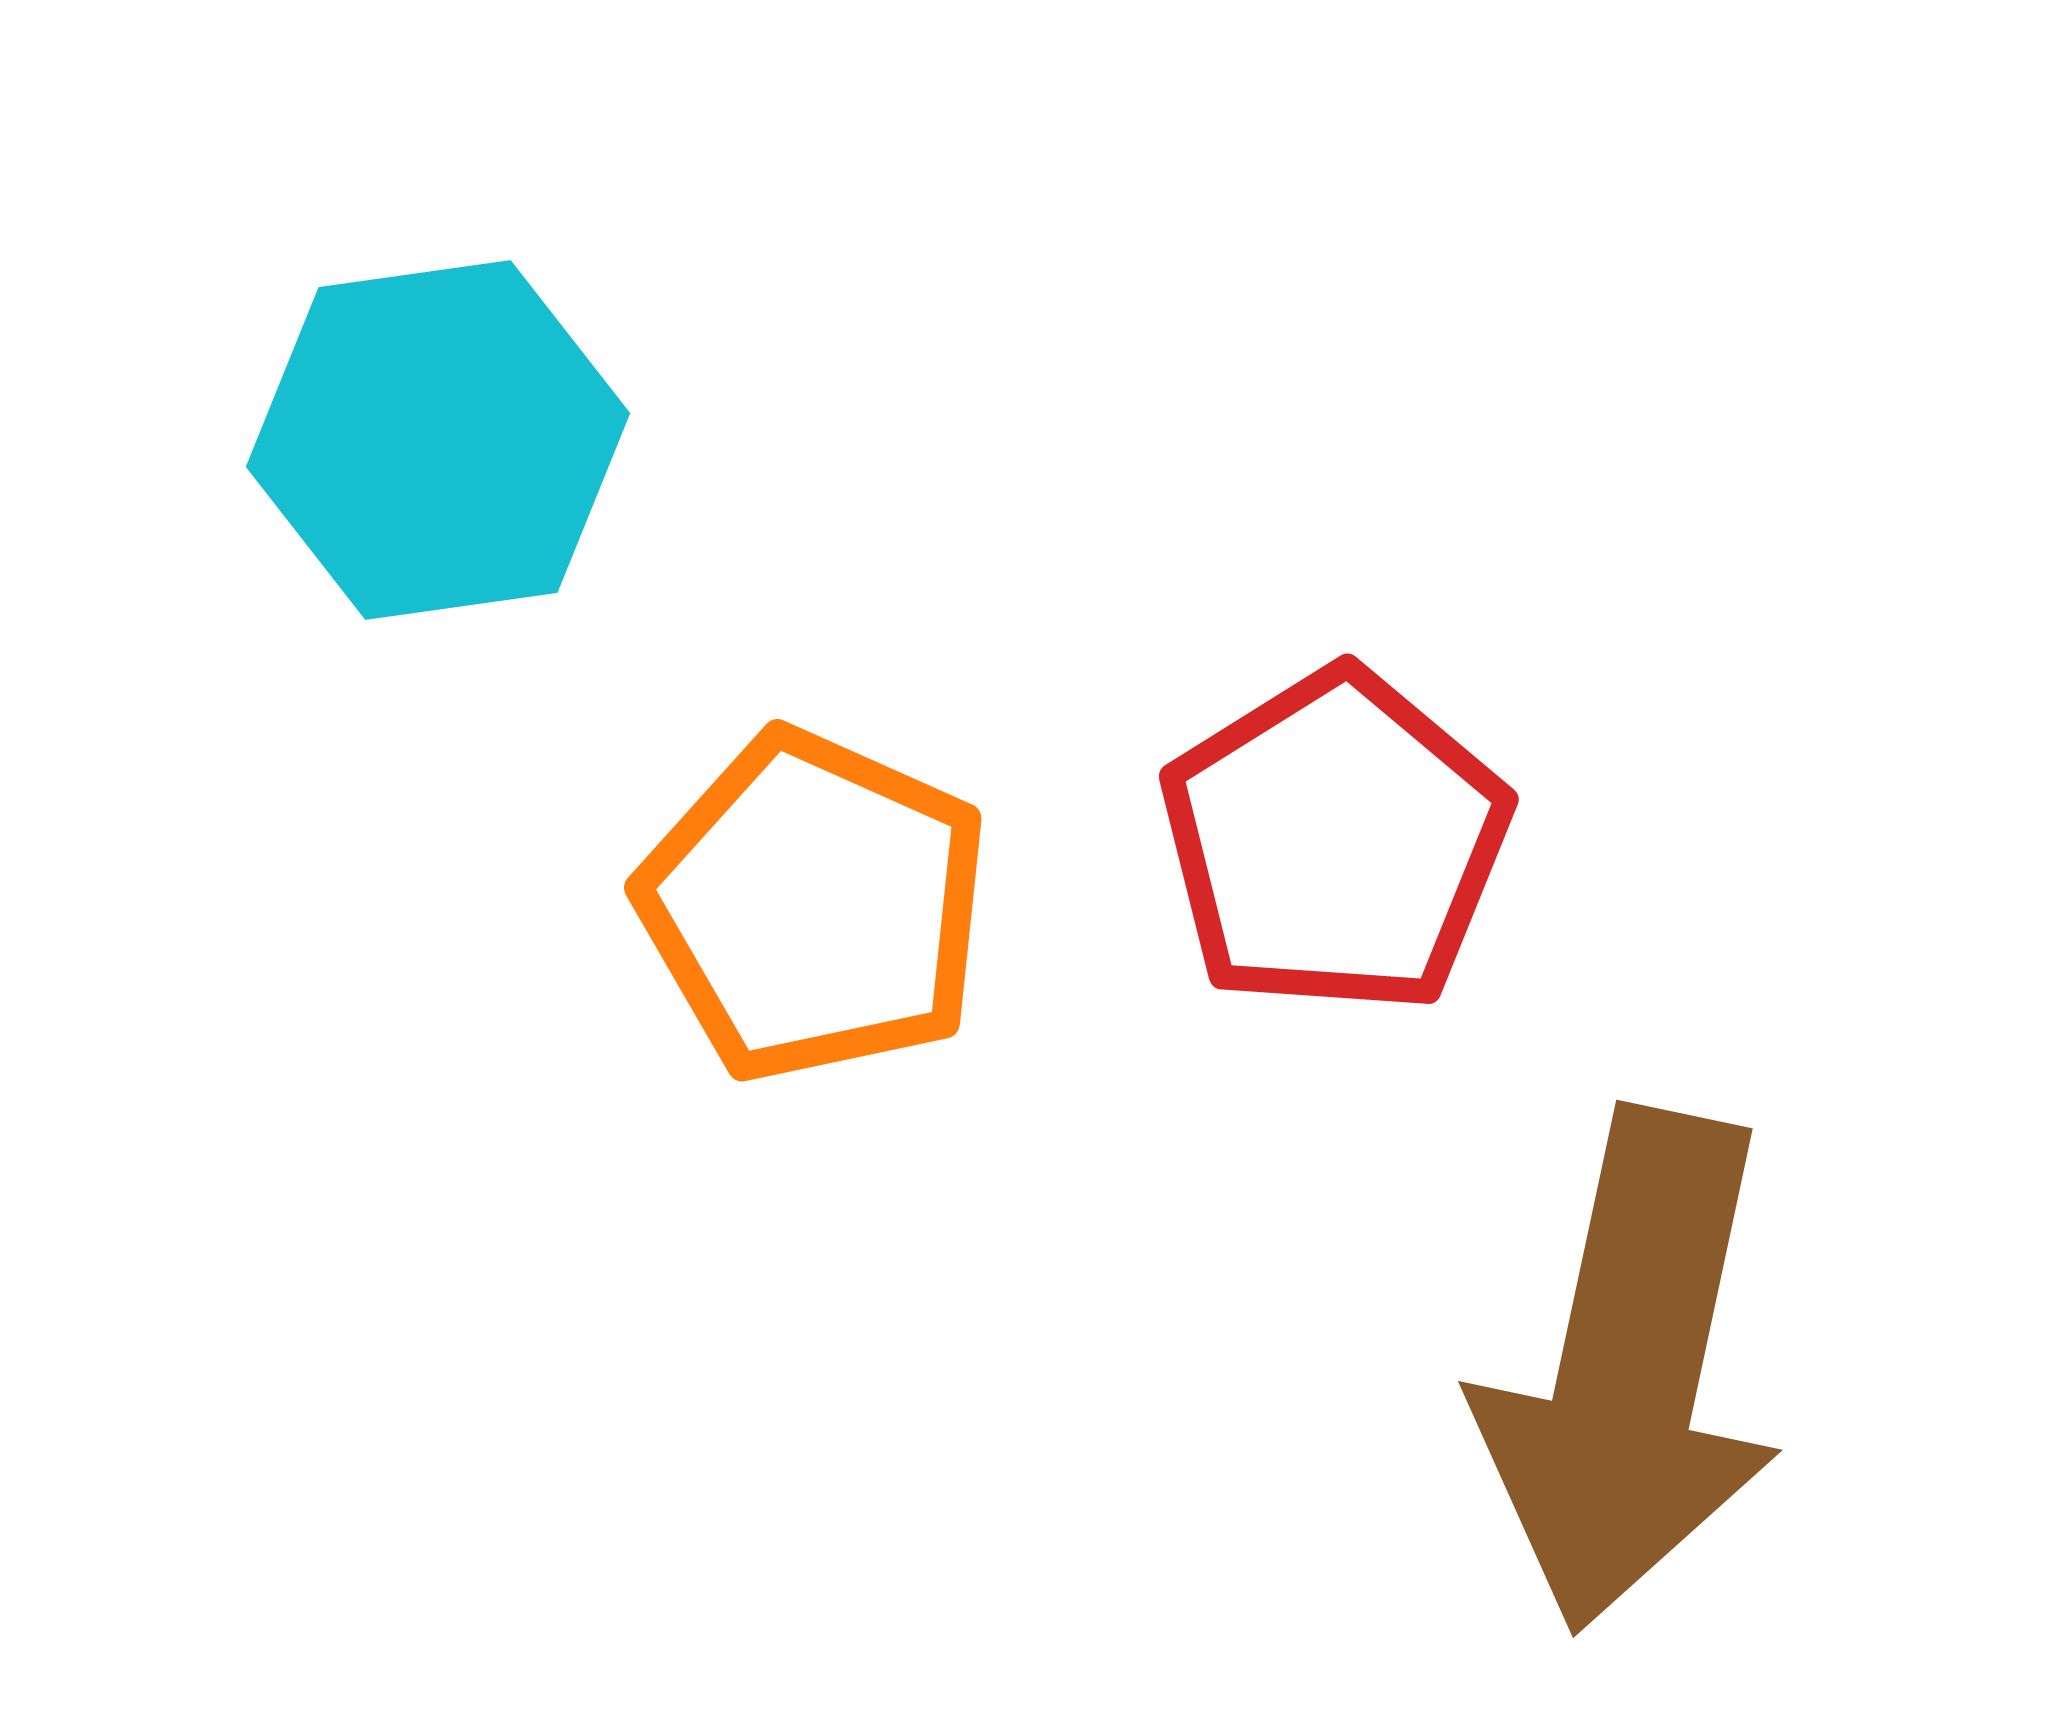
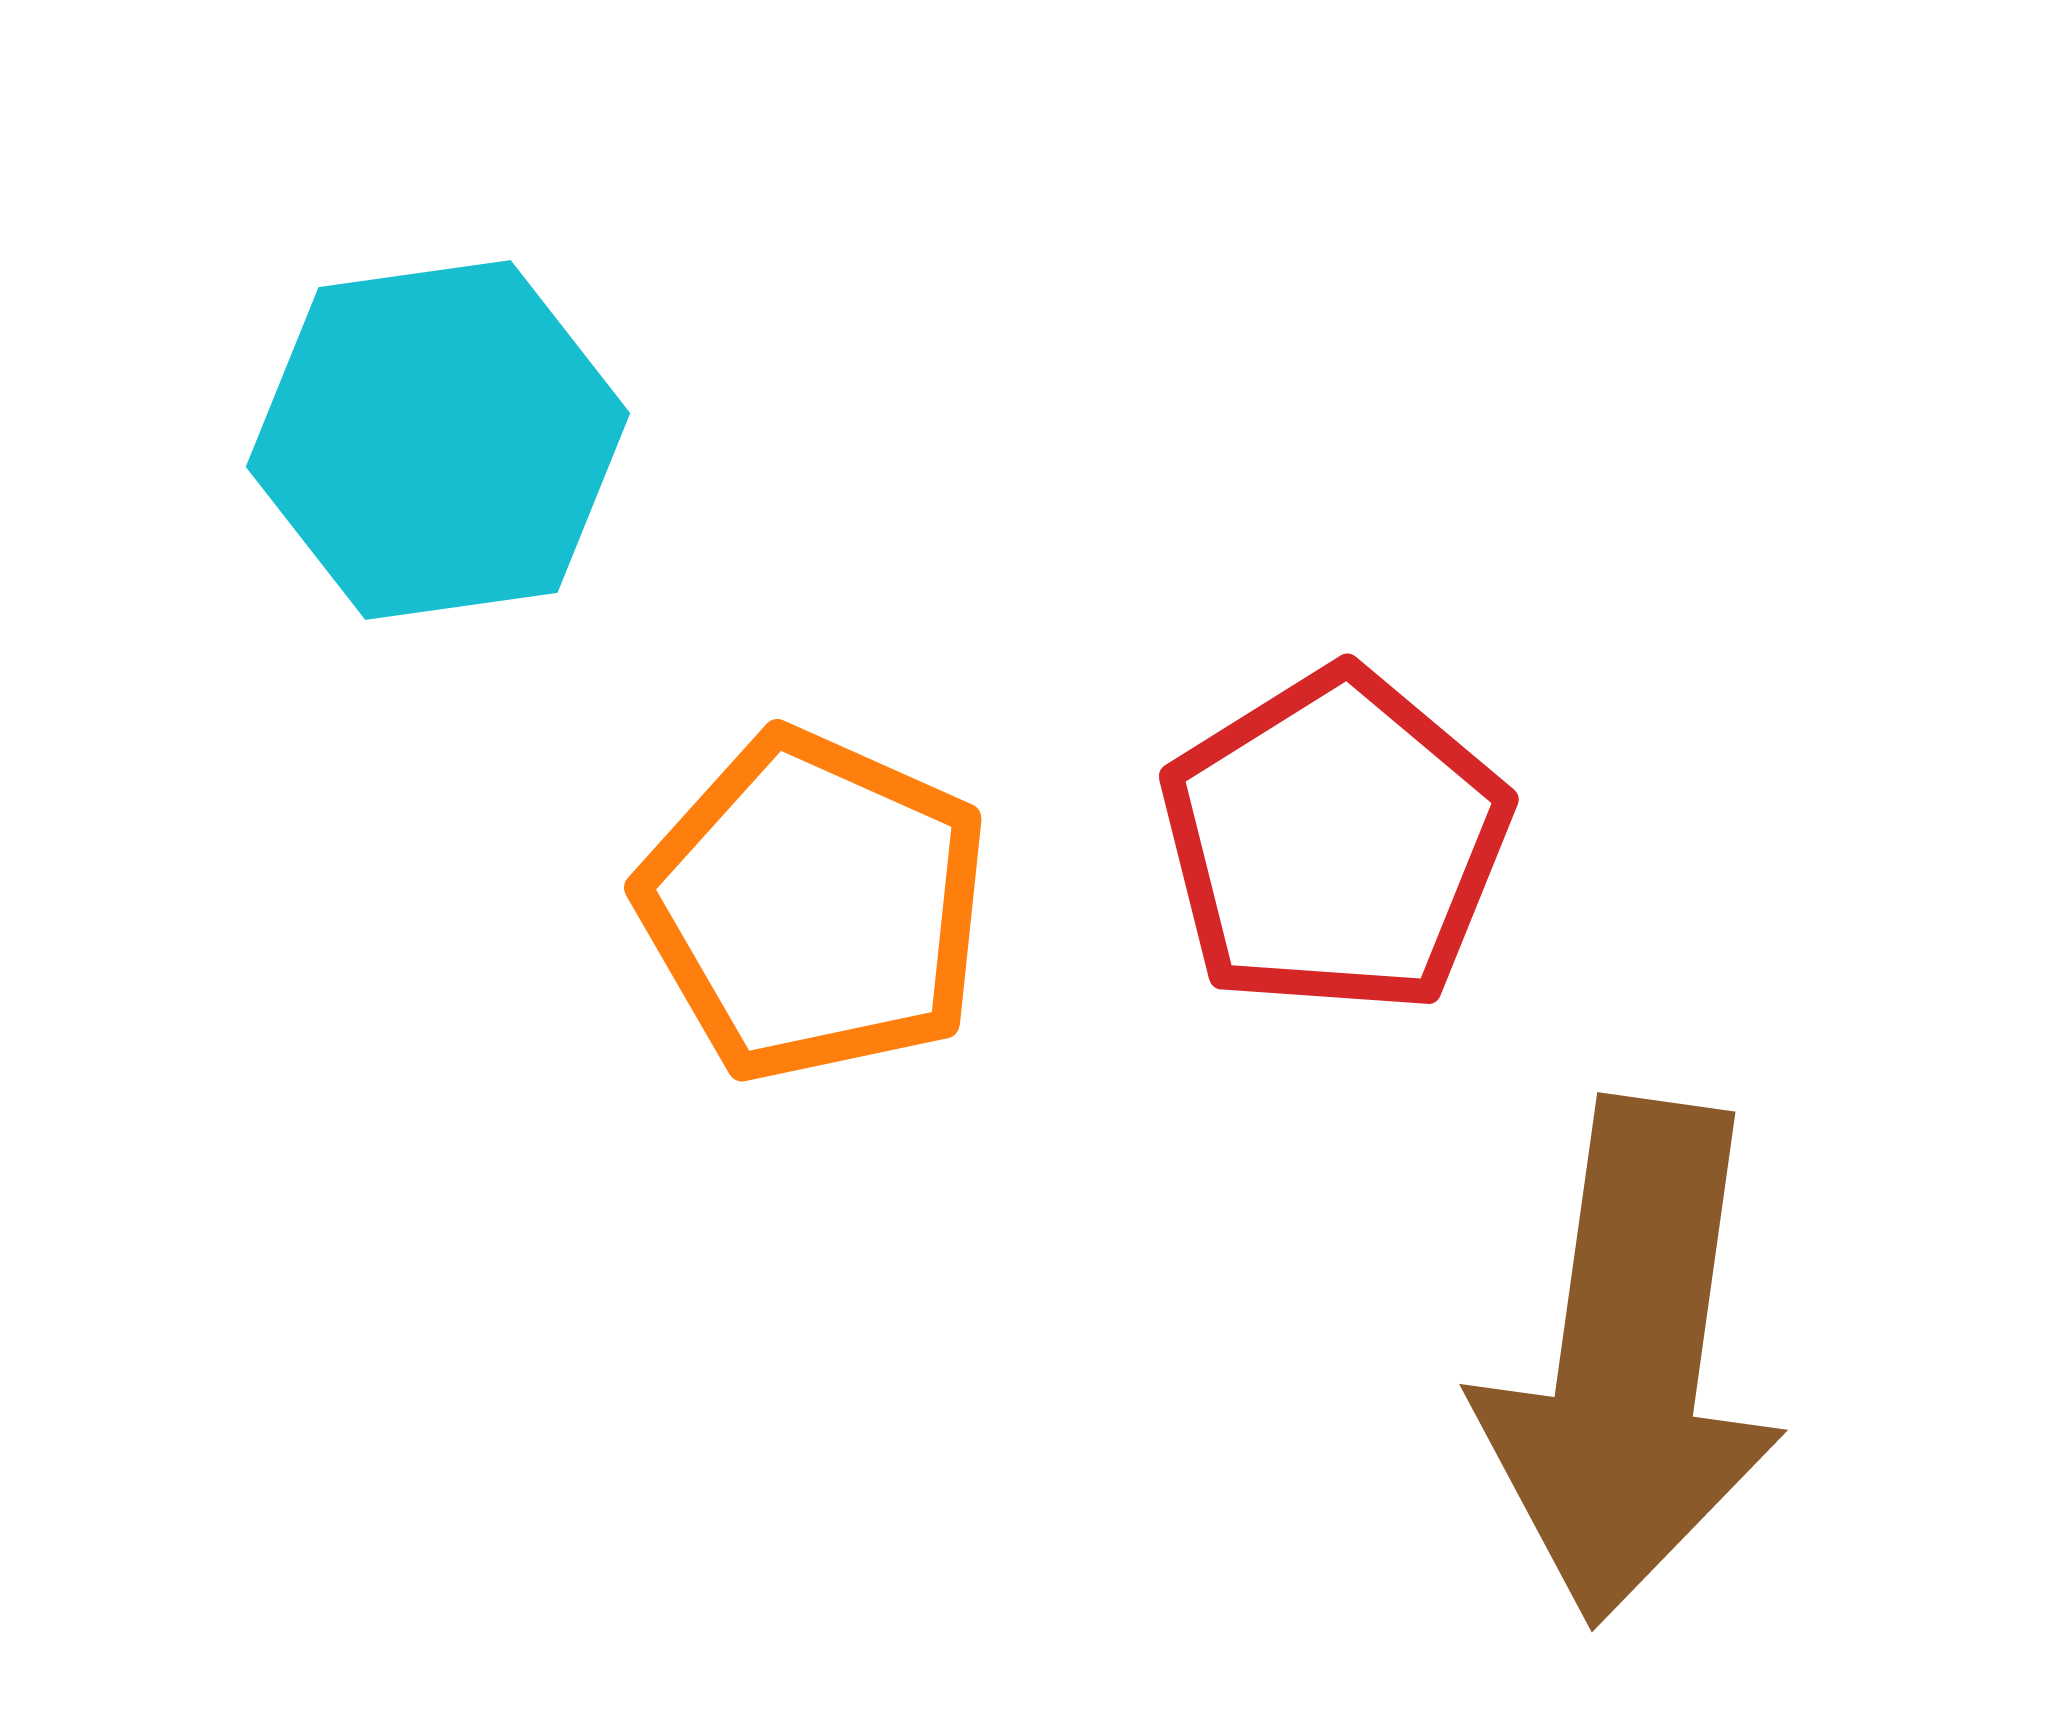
brown arrow: moved 9 px up; rotated 4 degrees counterclockwise
